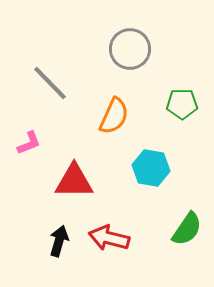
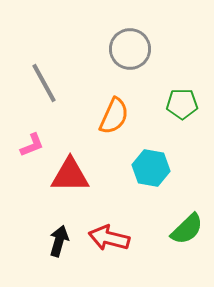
gray line: moved 6 px left; rotated 15 degrees clockwise
pink L-shape: moved 3 px right, 2 px down
red triangle: moved 4 px left, 6 px up
green semicircle: rotated 12 degrees clockwise
